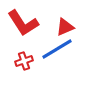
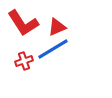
red triangle: moved 8 px left
blue line: moved 4 px left
